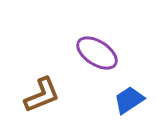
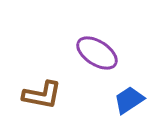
brown L-shape: rotated 33 degrees clockwise
